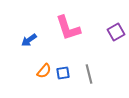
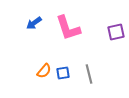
purple square: rotated 18 degrees clockwise
blue arrow: moved 5 px right, 17 px up
